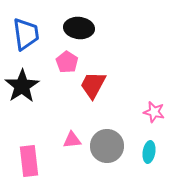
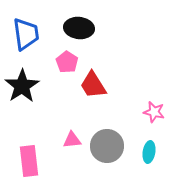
red trapezoid: rotated 60 degrees counterclockwise
